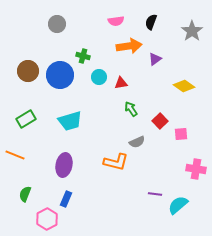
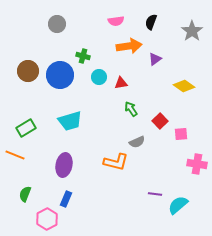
green rectangle: moved 9 px down
pink cross: moved 1 px right, 5 px up
